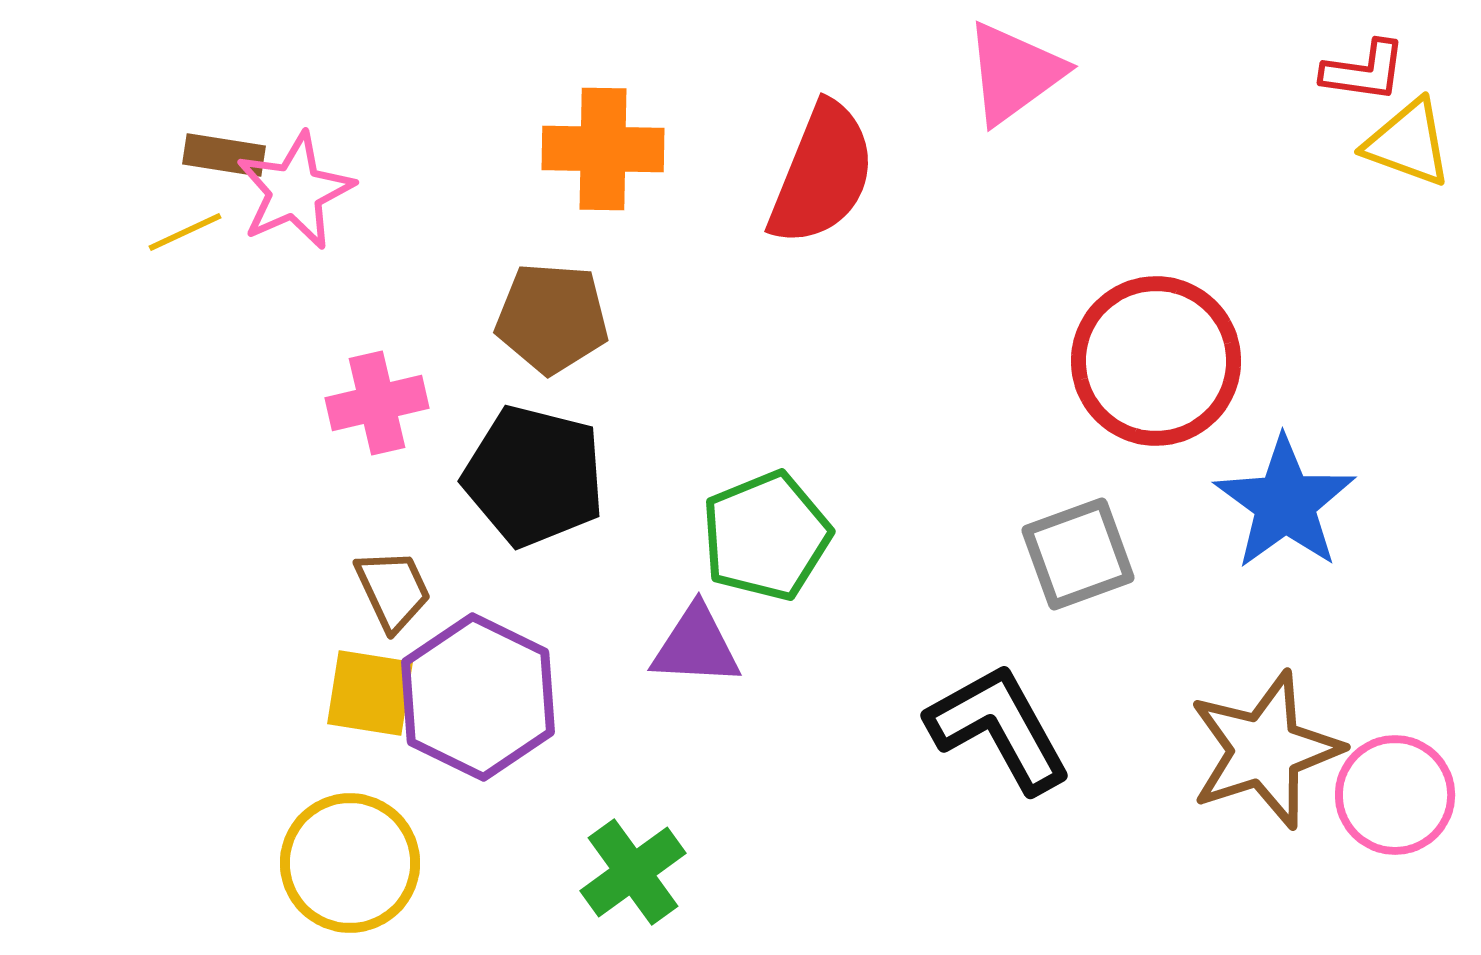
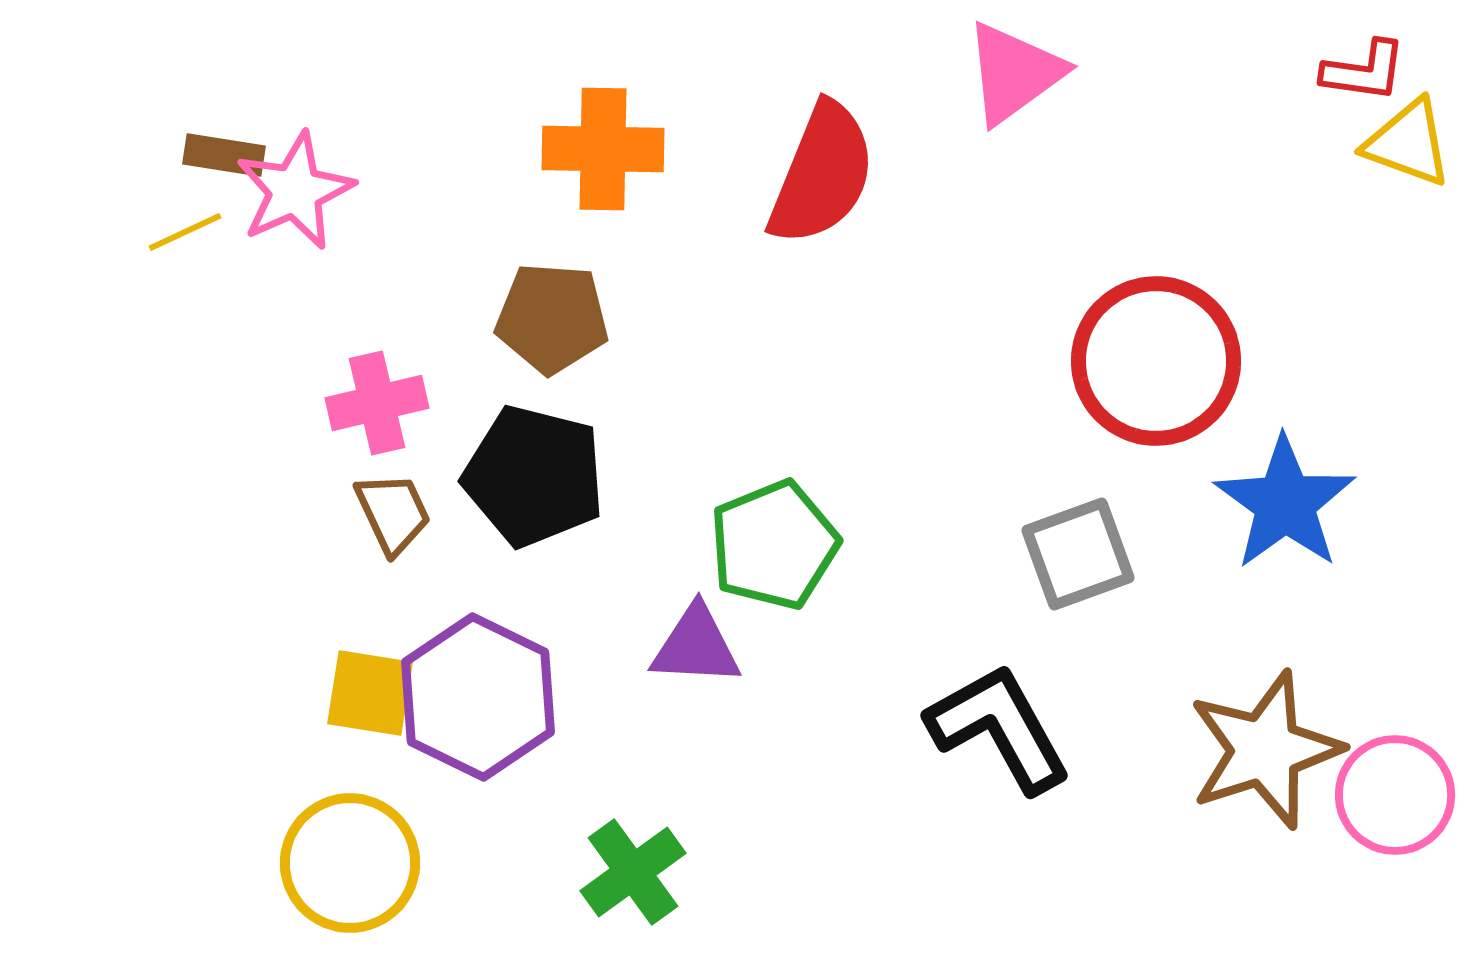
green pentagon: moved 8 px right, 9 px down
brown trapezoid: moved 77 px up
